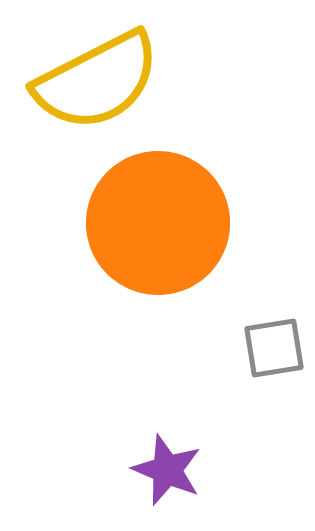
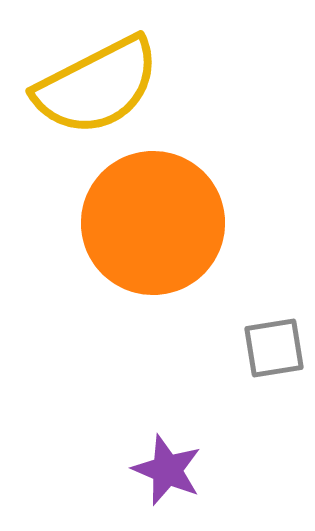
yellow semicircle: moved 5 px down
orange circle: moved 5 px left
